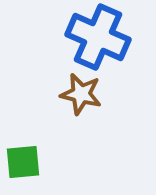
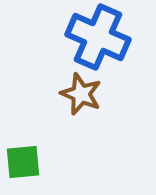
brown star: rotated 9 degrees clockwise
